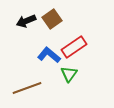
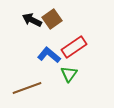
black arrow: moved 6 px right, 1 px up; rotated 48 degrees clockwise
